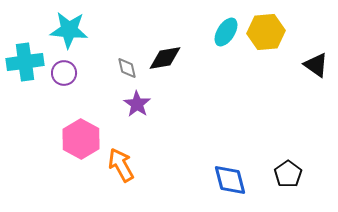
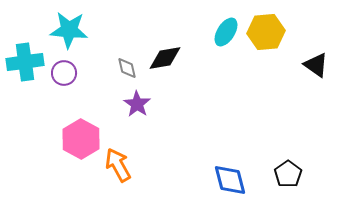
orange arrow: moved 3 px left
